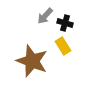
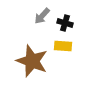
gray arrow: moved 3 px left
yellow rectangle: rotated 54 degrees counterclockwise
